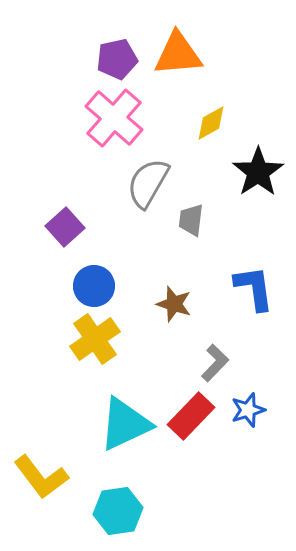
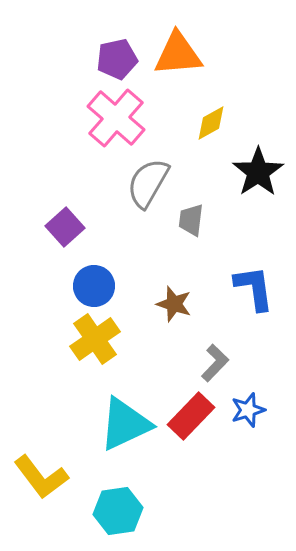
pink cross: moved 2 px right
